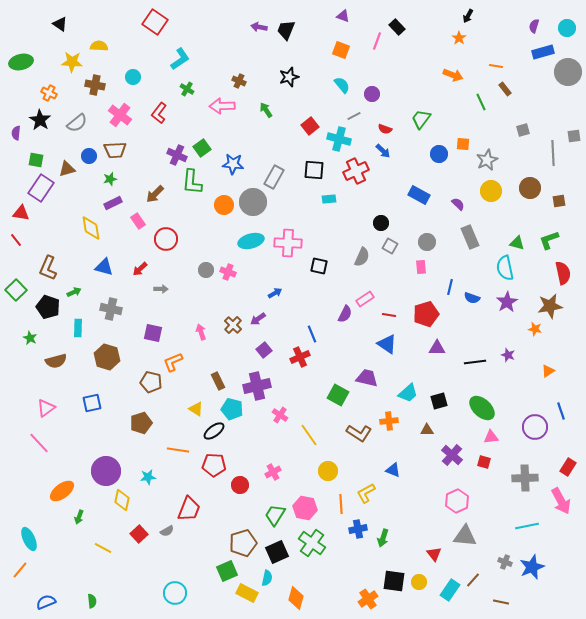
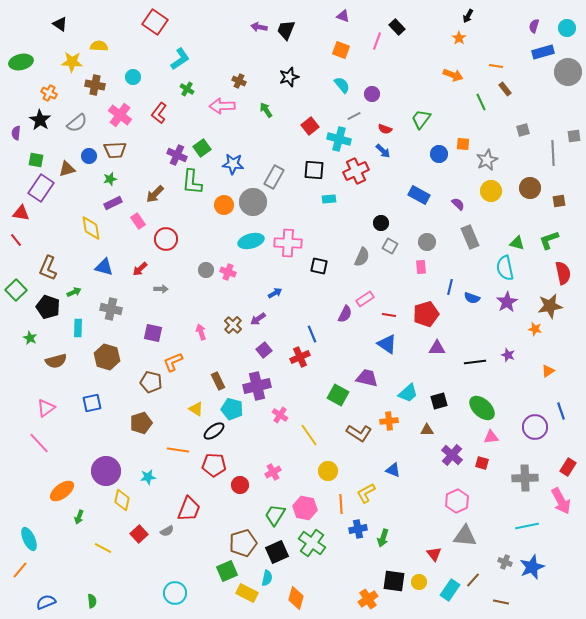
red square at (484, 462): moved 2 px left, 1 px down
